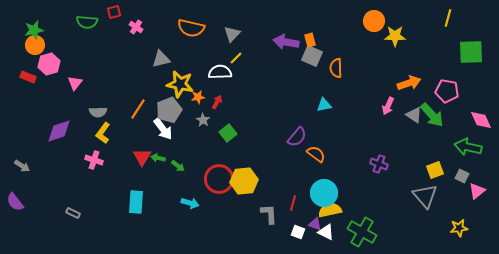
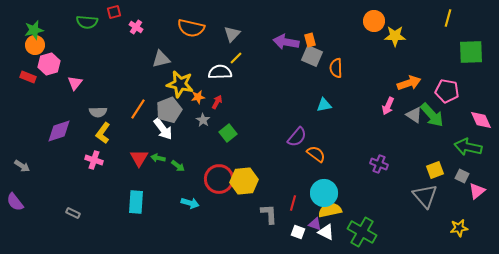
red triangle at (142, 157): moved 3 px left, 1 px down
